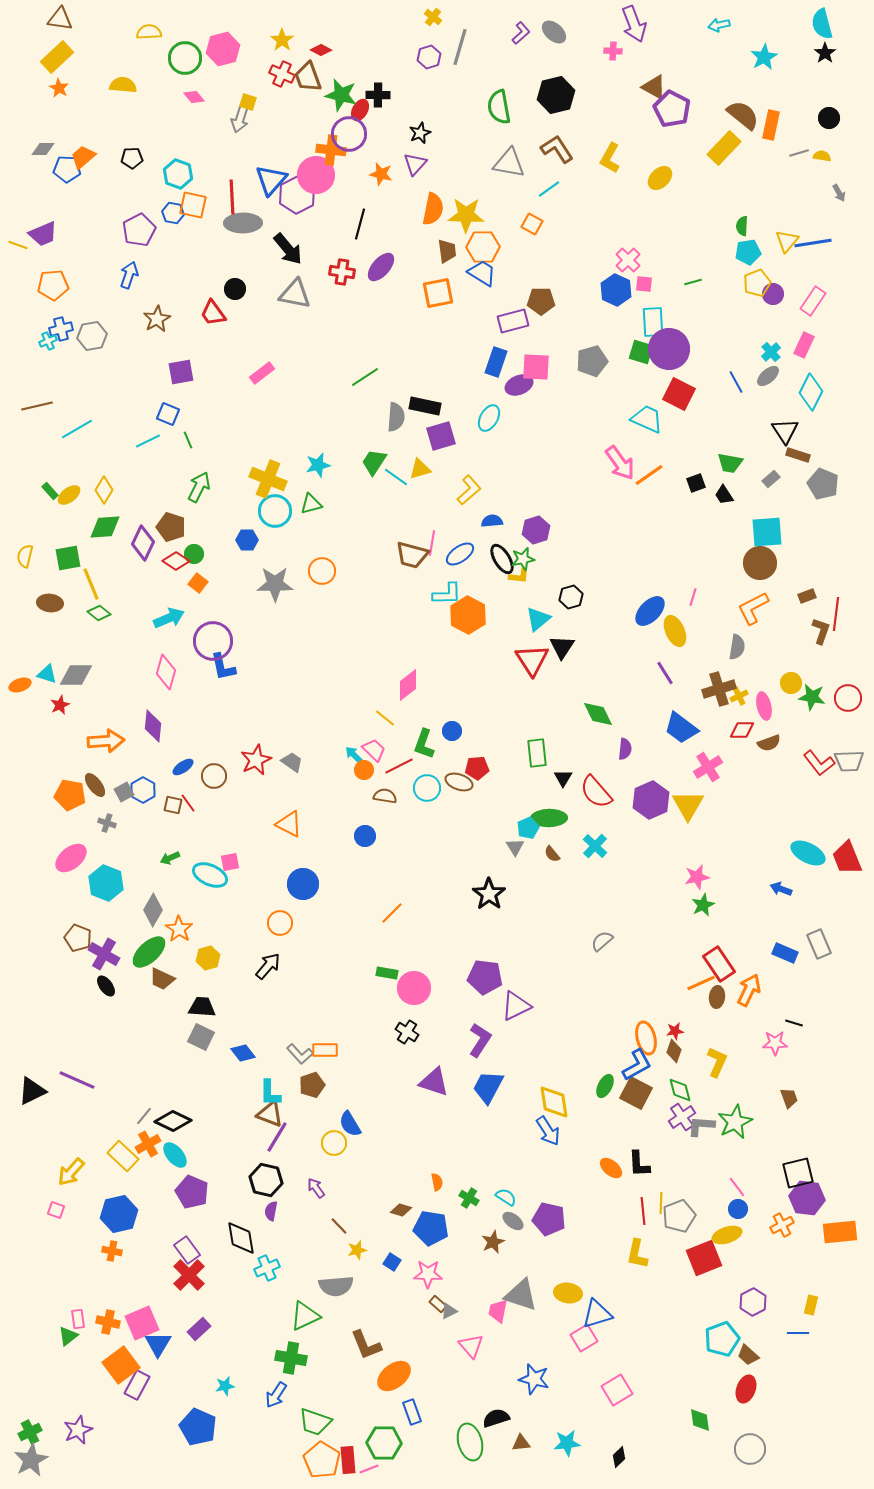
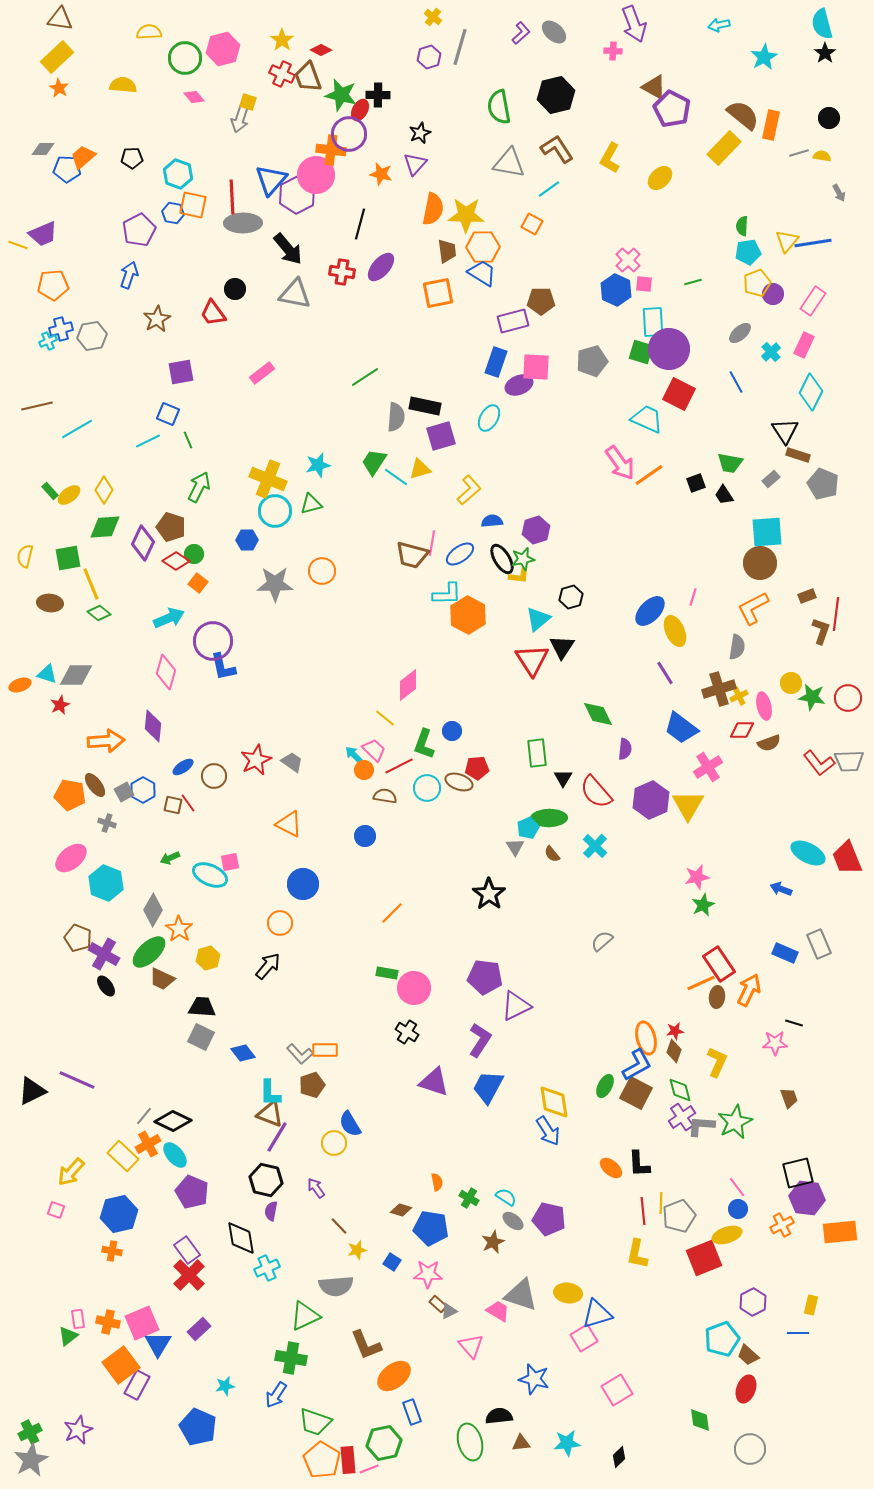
gray ellipse at (768, 376): moved 28 px left, 43 px up
pink trapezoid at (498, 1311): rotated 110 degrees clockwise
black semicircle at (496, 1418): moved 3 px right, 2 px up; rotated 12 degrees clockwise
green hexagon at (384, 1443): rotated 12 degrees counterclockwise
